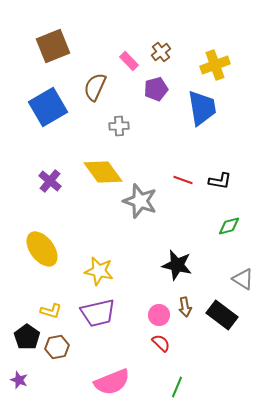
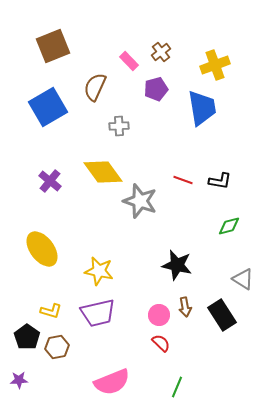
black rectangle: rotated 20 degrees clockwise
purple star: rotated 24 degrees counterclockwise
